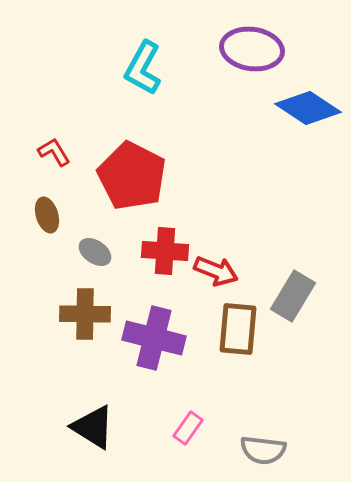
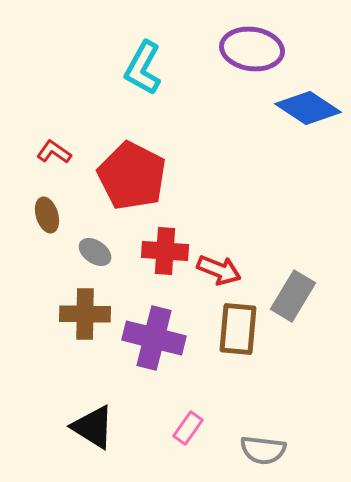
red L-shape: rotated 24 degrees counterclockwise
red arrow: moved 3 px right, 1 px up
